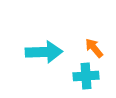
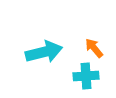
cyan arrow: rotated 12 degrees counterclockwise
